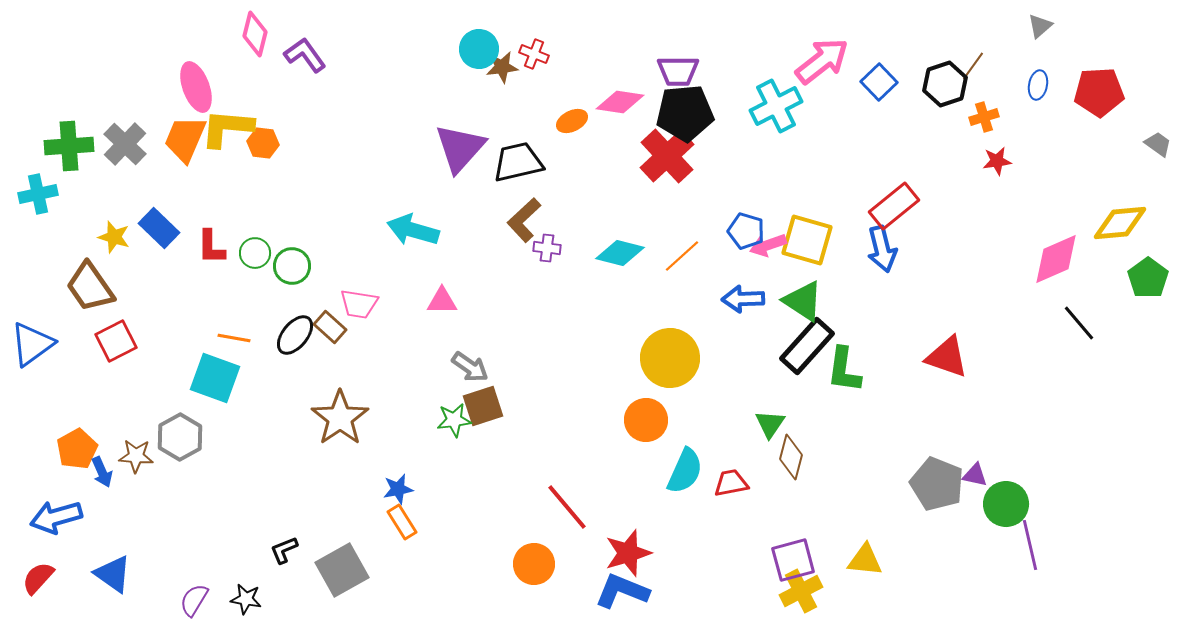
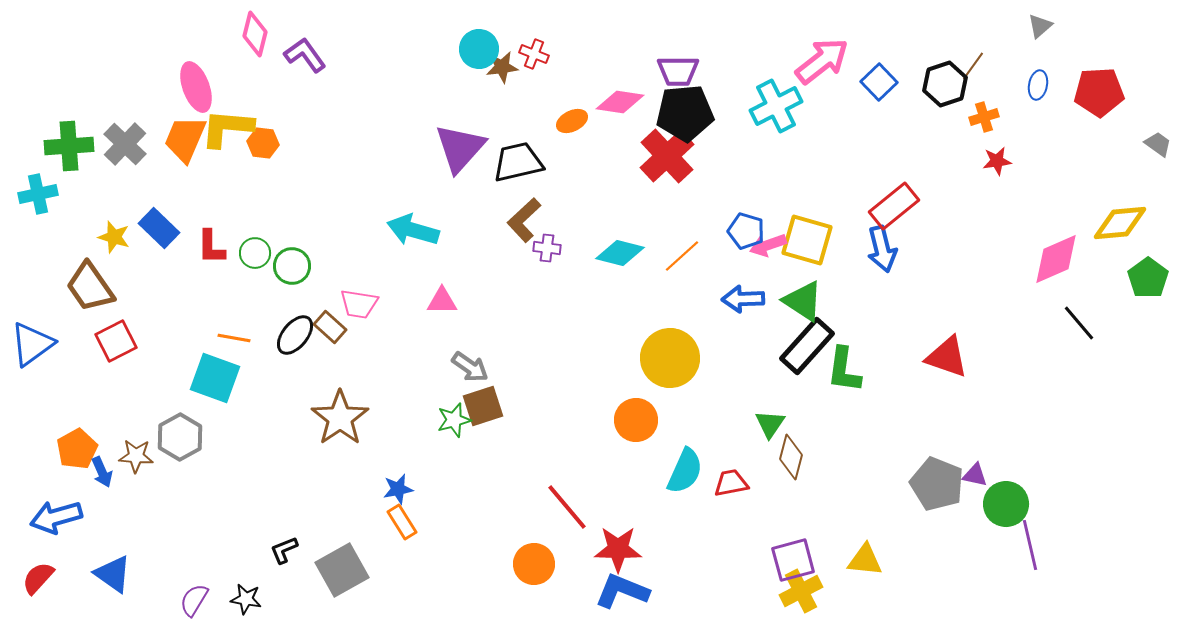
green star at (454, 420): rotated 8 degrees counterclockwise
orange circle at (646, 420): moved 10 px left
red star at (628, 553): moved 10 px left, 4 px up; rotated 18 degrees clockwise
